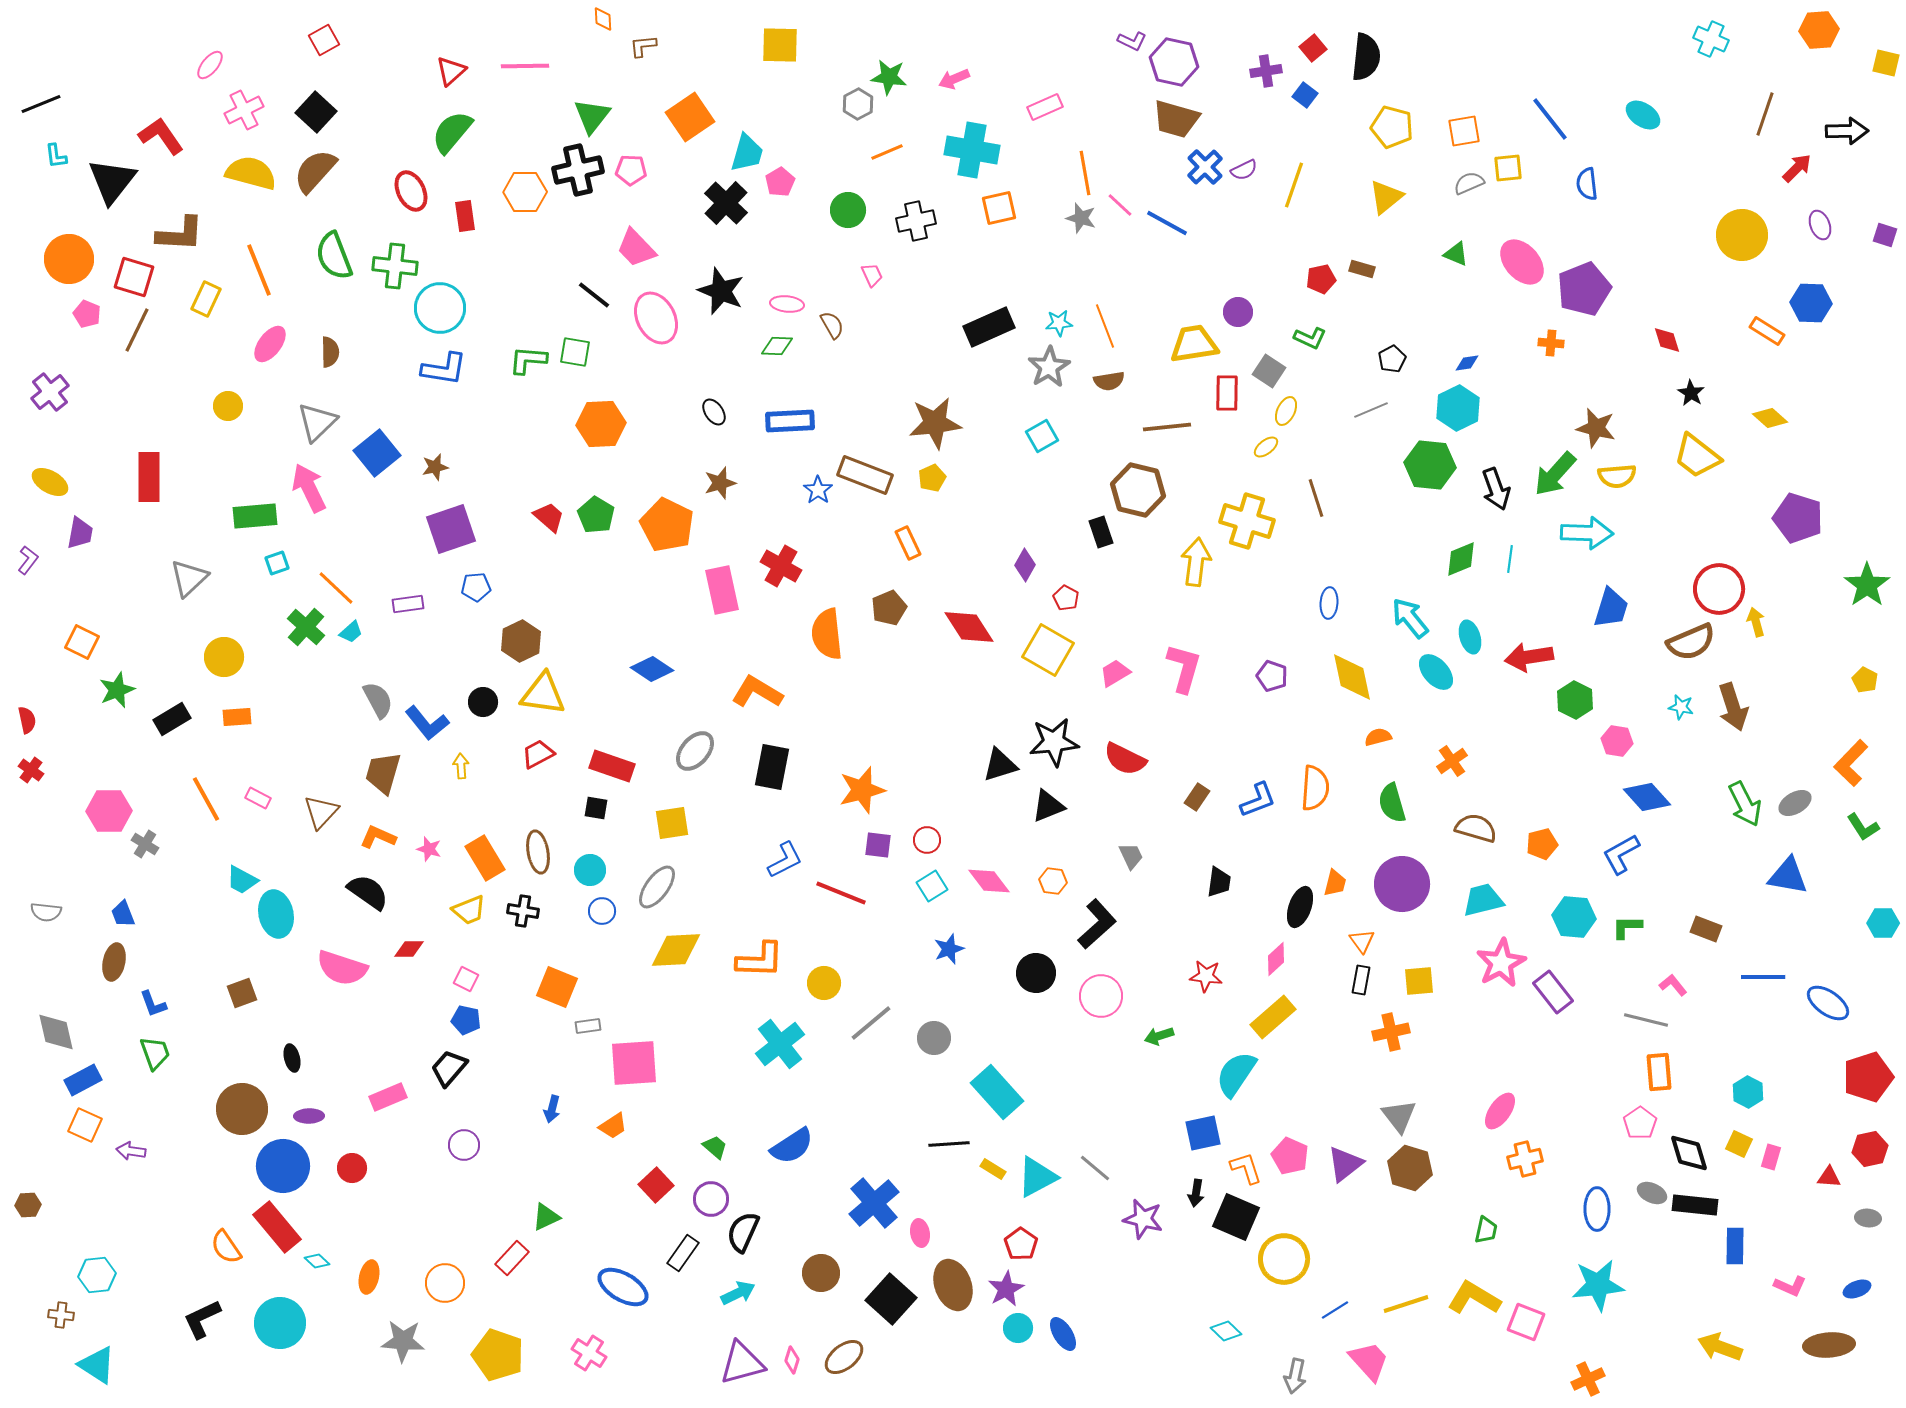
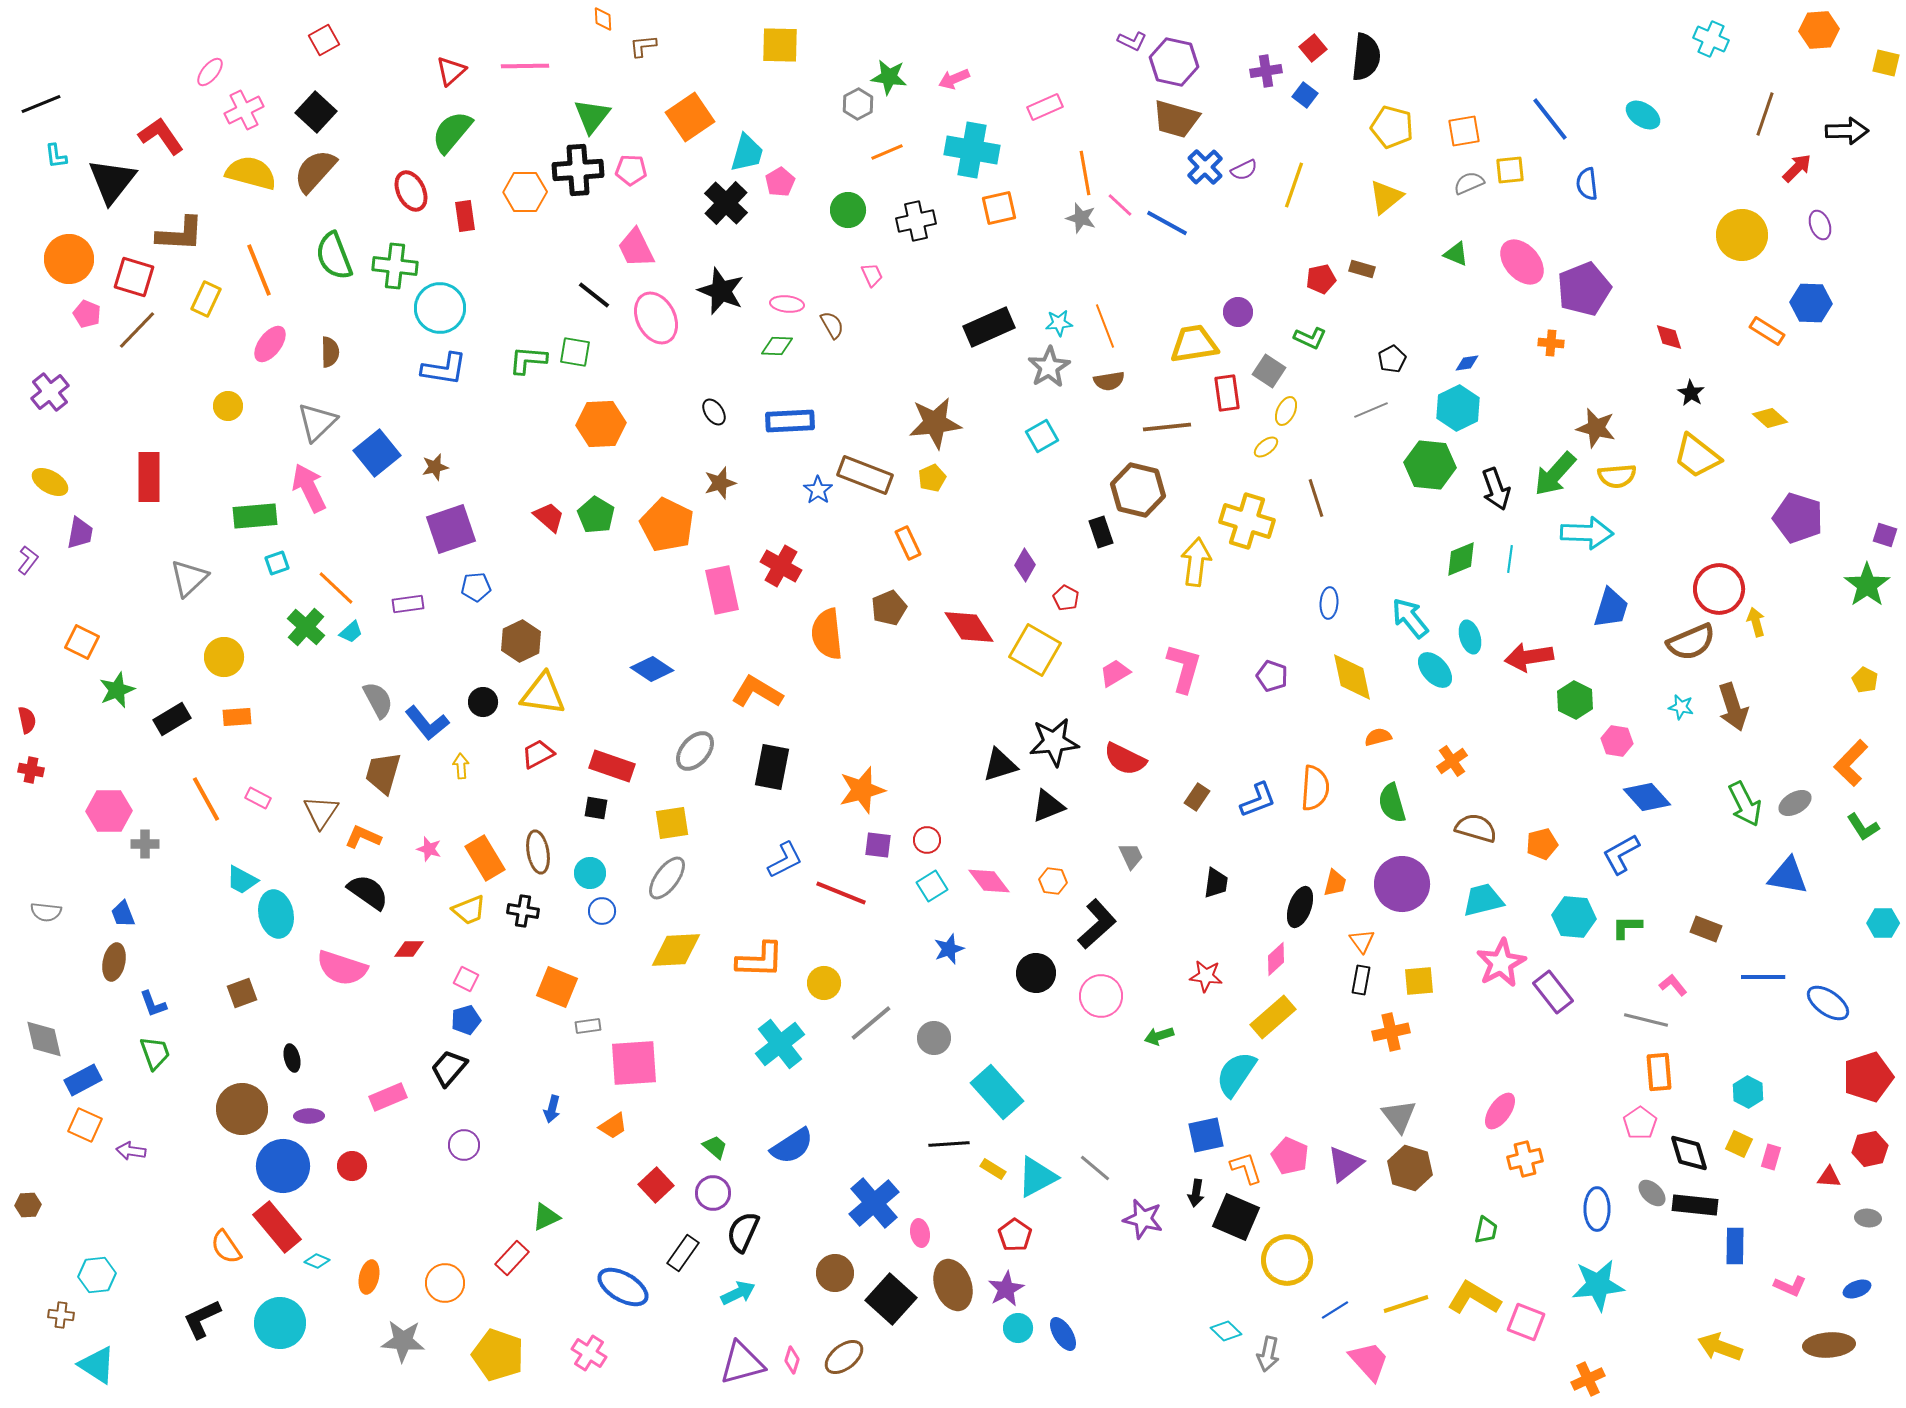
pink ellipse at (210, 65): moved 7 px down
yellow square at (1508, 168): moved 2 px right, 2 px down
black cross at (578, 170): rotated 9 degrees clockwise
purple square at (1885, 235): moved 300 px down
pink trapezoid at (636, 248): rotated 18 degrees clockwise
brown line at (137, 330): rotated 18 degrees clockwise
red diamond at (1667, 340): moved 2 px right, 3 px up
red rectangle at (1227, 393): rotated 9 degrees counterclockwise
yellow square at (1048, 650): moved 13 px left
cyan ellipse at (1436, 672): moved 1 px left, 2 px up
red cross at (31, 770): rotated 25 degrees counterclockwise
brown triangle at (321, 812): rotated 9 degrees counterclockwise
orange L-shape at (378, 837): moved 15 px left
gray cross at (145, 844): rotated 32 degrees counterclockwise
cyan circle at (590, 870): moved 3 px down
black trapezoid at (1219, 882): moved 3 px left, 1 px down
gray ellipse at (657, 887): moved 10 px right, 9 px up
blue pentagon at (466, 1020): rotated 28 degrees counterclockwise
gray diamond at (56, 1032): moved 12 px left, 7 px down
blue square at (1203, 1133): moved 3 px right, 2 px down
red circle at (352, 1168): moved 2 px up
gray ellipse at (1652, 1193): rotated 20 degrees clockwise
purple circle at (711, 1199): moved 2 px right, 6 px up
red pentagon at (1021, 1244): moved 6 px left, 9 px up
yellow circle at (1284, 1259): moved 3 px right, 1 px down
cyan diamond at (317, 1261): rotated 20 degrees counterclockwise
brown circle at (821, 1273): moved 14 px right
gray arrow at (1295, 1376): moved 27 px left, 22 px up
